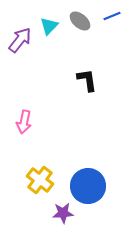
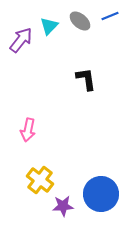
blue line: moved 2 px left
purple arrow: moved 1 px right
black L-shape: moved 1 px left, 1 px up
pink arrow: moved 4 px right, 8 px down
blue circle: moved 13 px right, 8 px down
purple star: moved 7 px up
